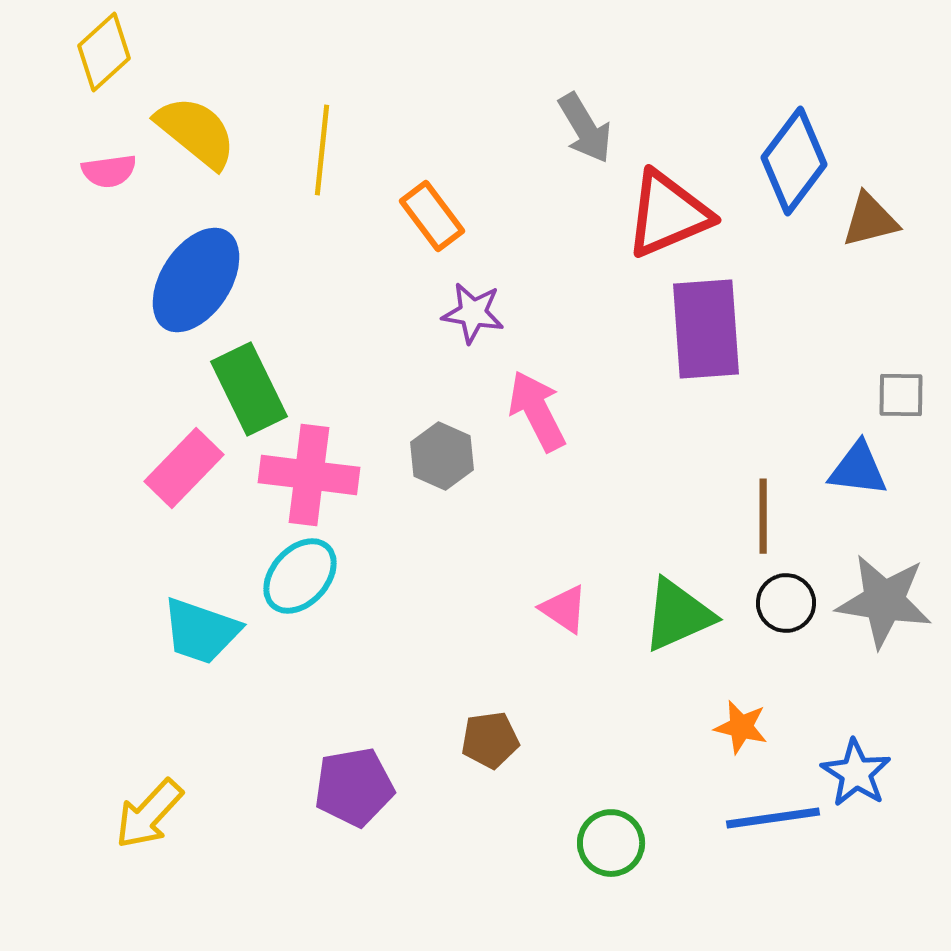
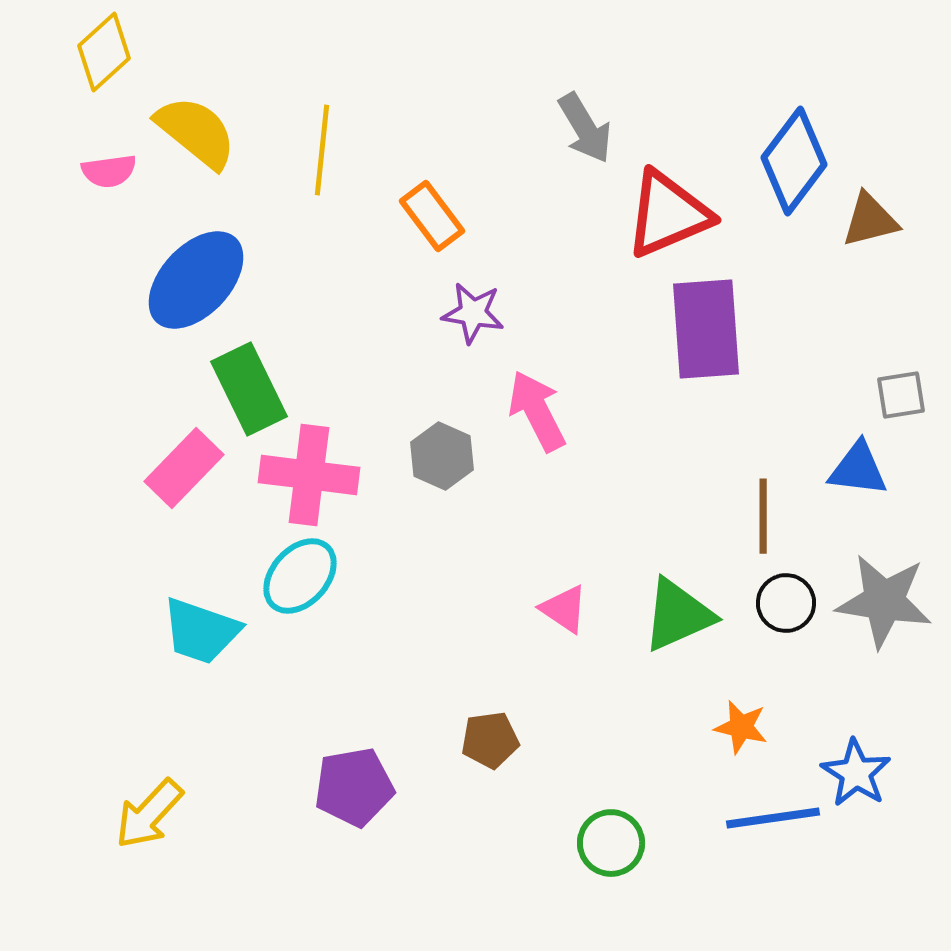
blue ellipse: rotated 10 degrees clockwise
gray square: rotated 10 degrees counterclockwise
